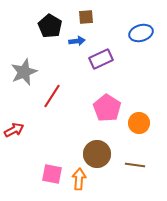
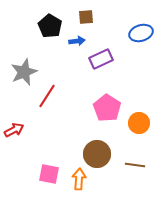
red line: moved 5 px left
pink square: moved 3 px left
